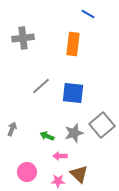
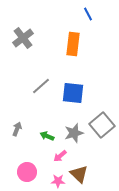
blue line: rotated 32 degrees clockwise
gray cross: rotated 30 degrees counterclockwise
gray arrow: moved 5 px right
pink arrow: rotated 40 degrees counterclockwise
